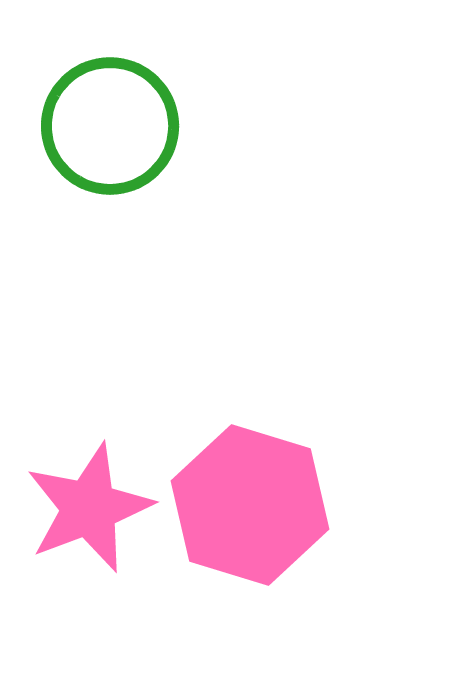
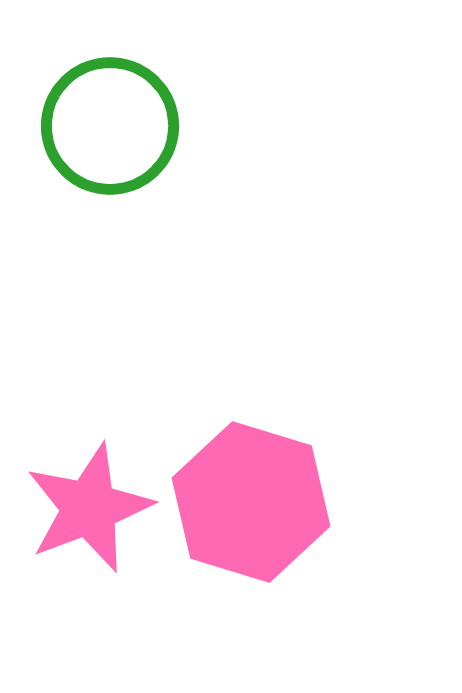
pink hexagon: moved 1 px right, 3 px up
